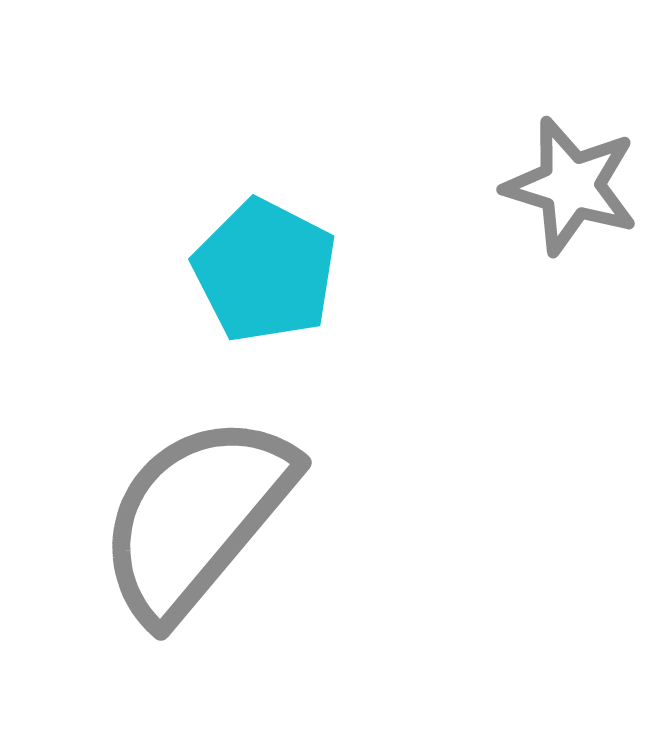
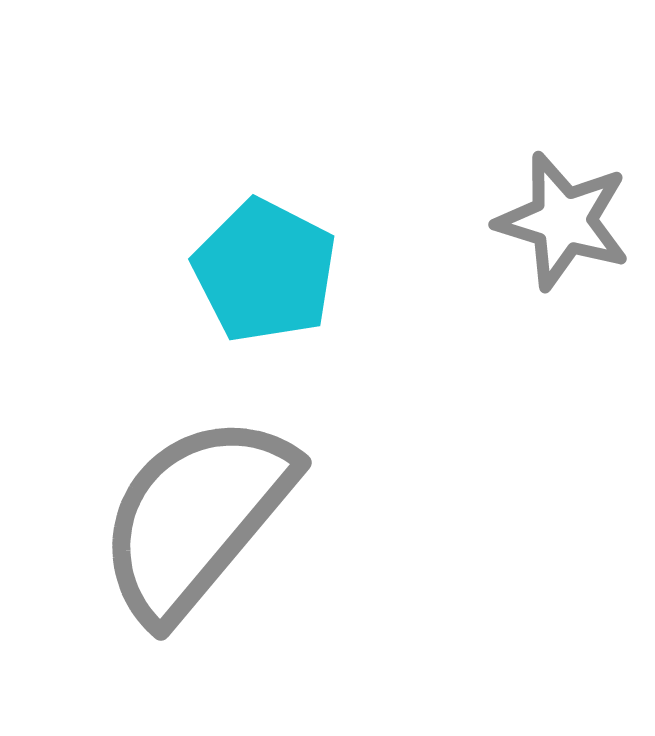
gray star: moved 8 px left, 35 px down
